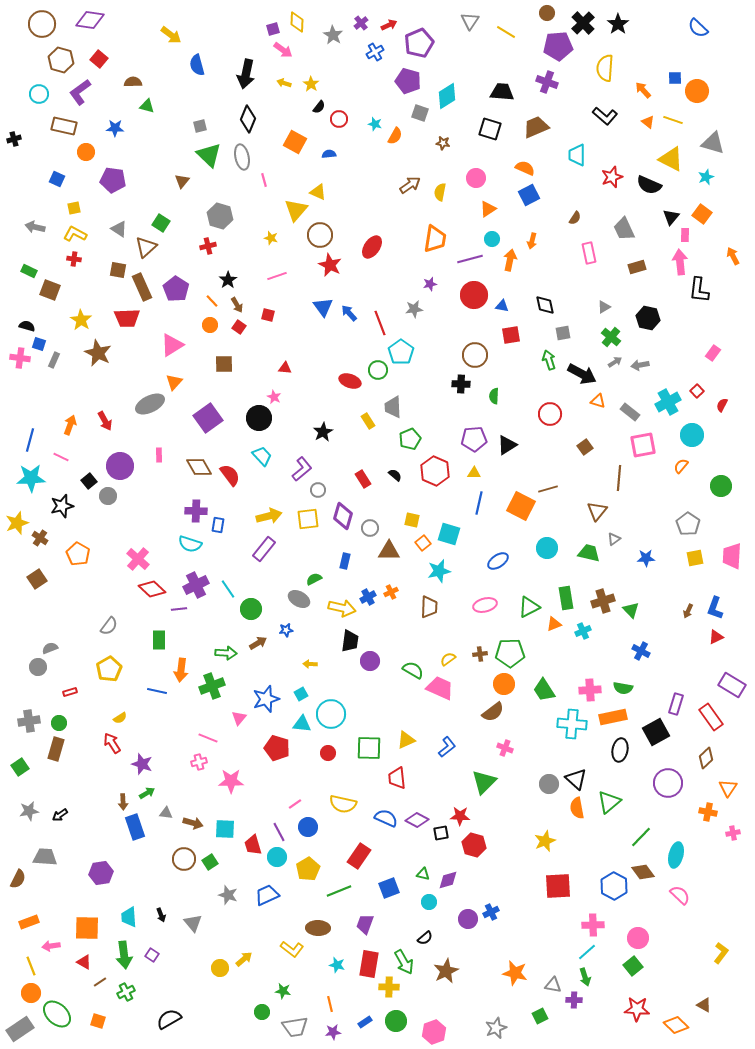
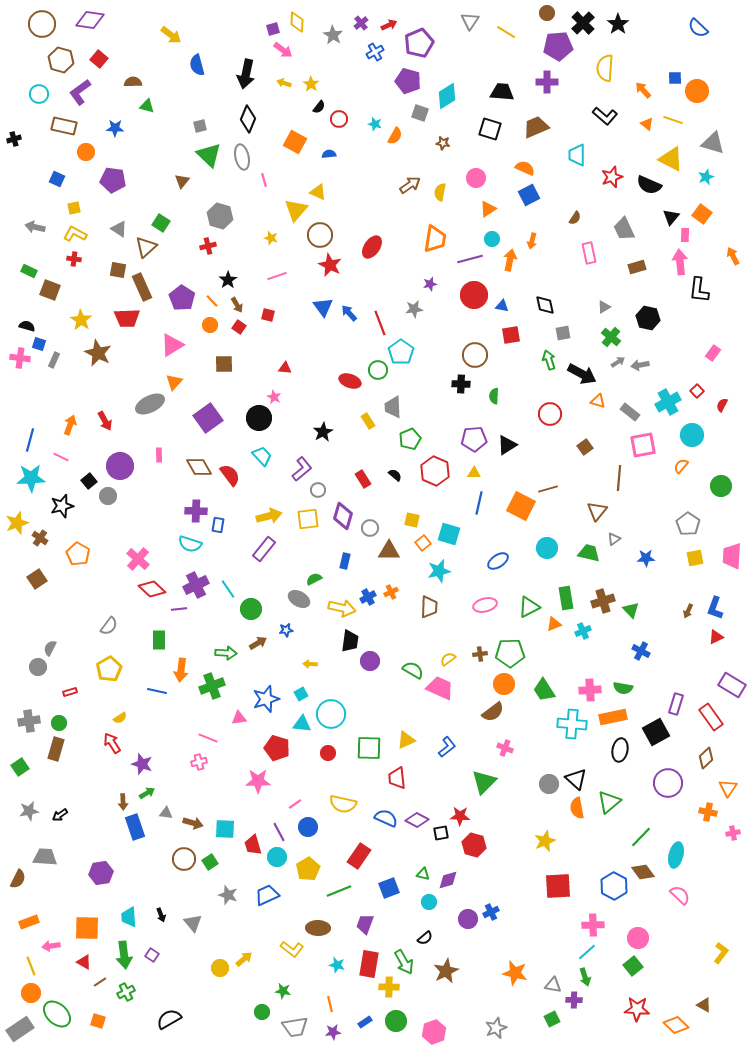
purple cross at (547, 82): rotated 20 degrees counterclockwise
orange triangle at (648, 122): moved 1 px left, 2 px down
purple pentagon at (176, 289): moved 6 px right, 9 px down
gray arrow at (615, 362): moved 3 px right
gray semicircle at (50, 648): rotated 42 degrees counterclockwise
pink triangle at (239, 718): rotated 42 degrees clockwise
pink star at (231, 781): moved 27 px right
green square at (540, 1016): moved 12 px right, 3 px down
